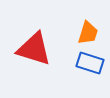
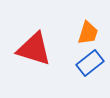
blue rectangle: rotated 56 degrees counterclockwise
